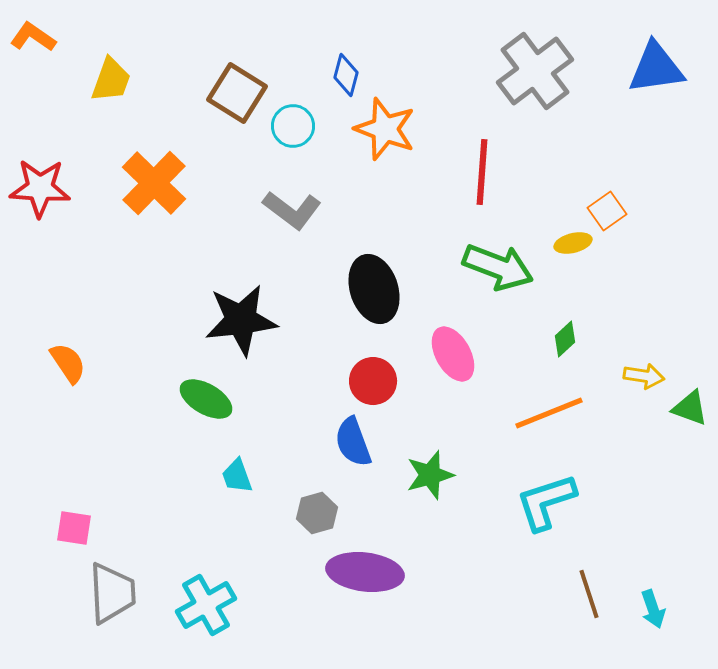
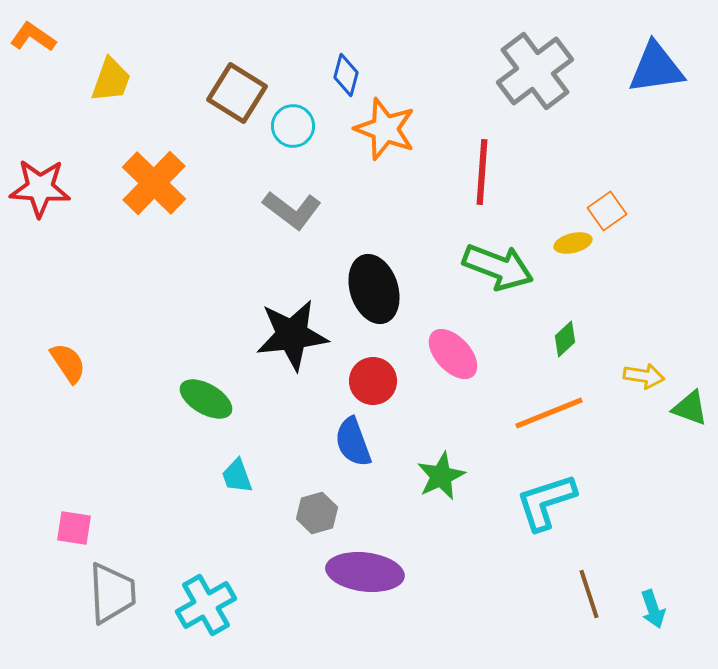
black star: moved 51 px right, 15 px down
pink ellipse: rotated 14 degrees counterclockwise
green star: moved 11 px right, 1 px down; rotated 9 degrees counterclockwise
